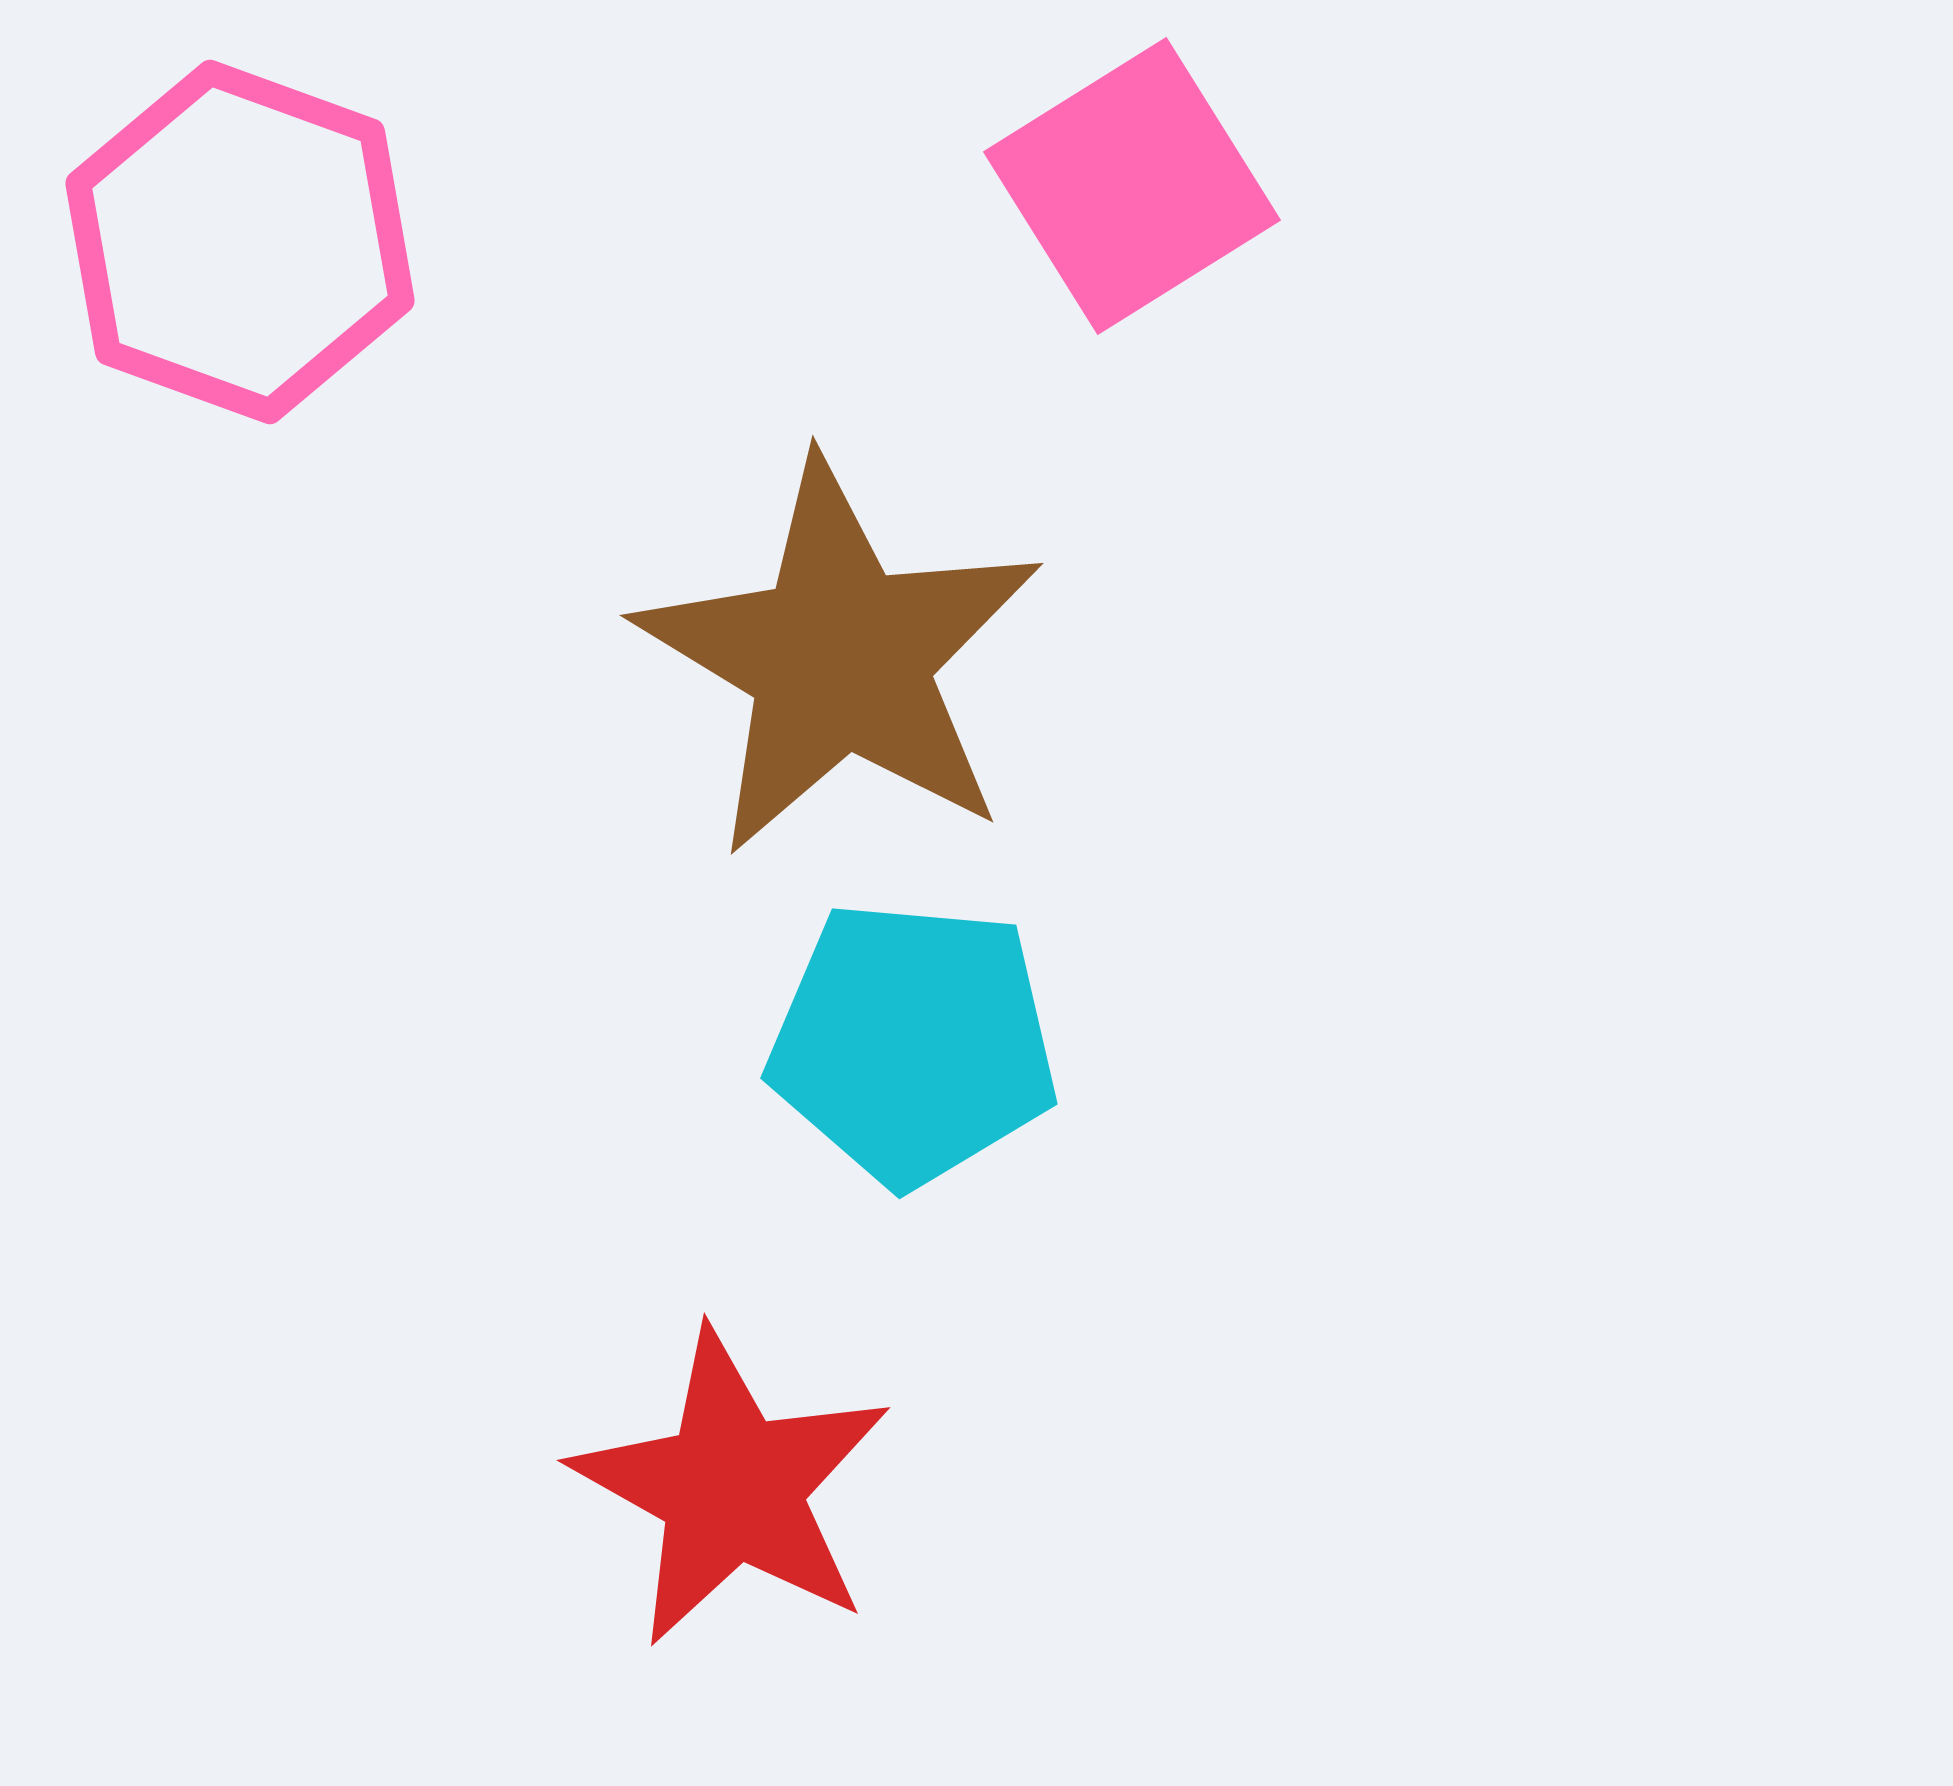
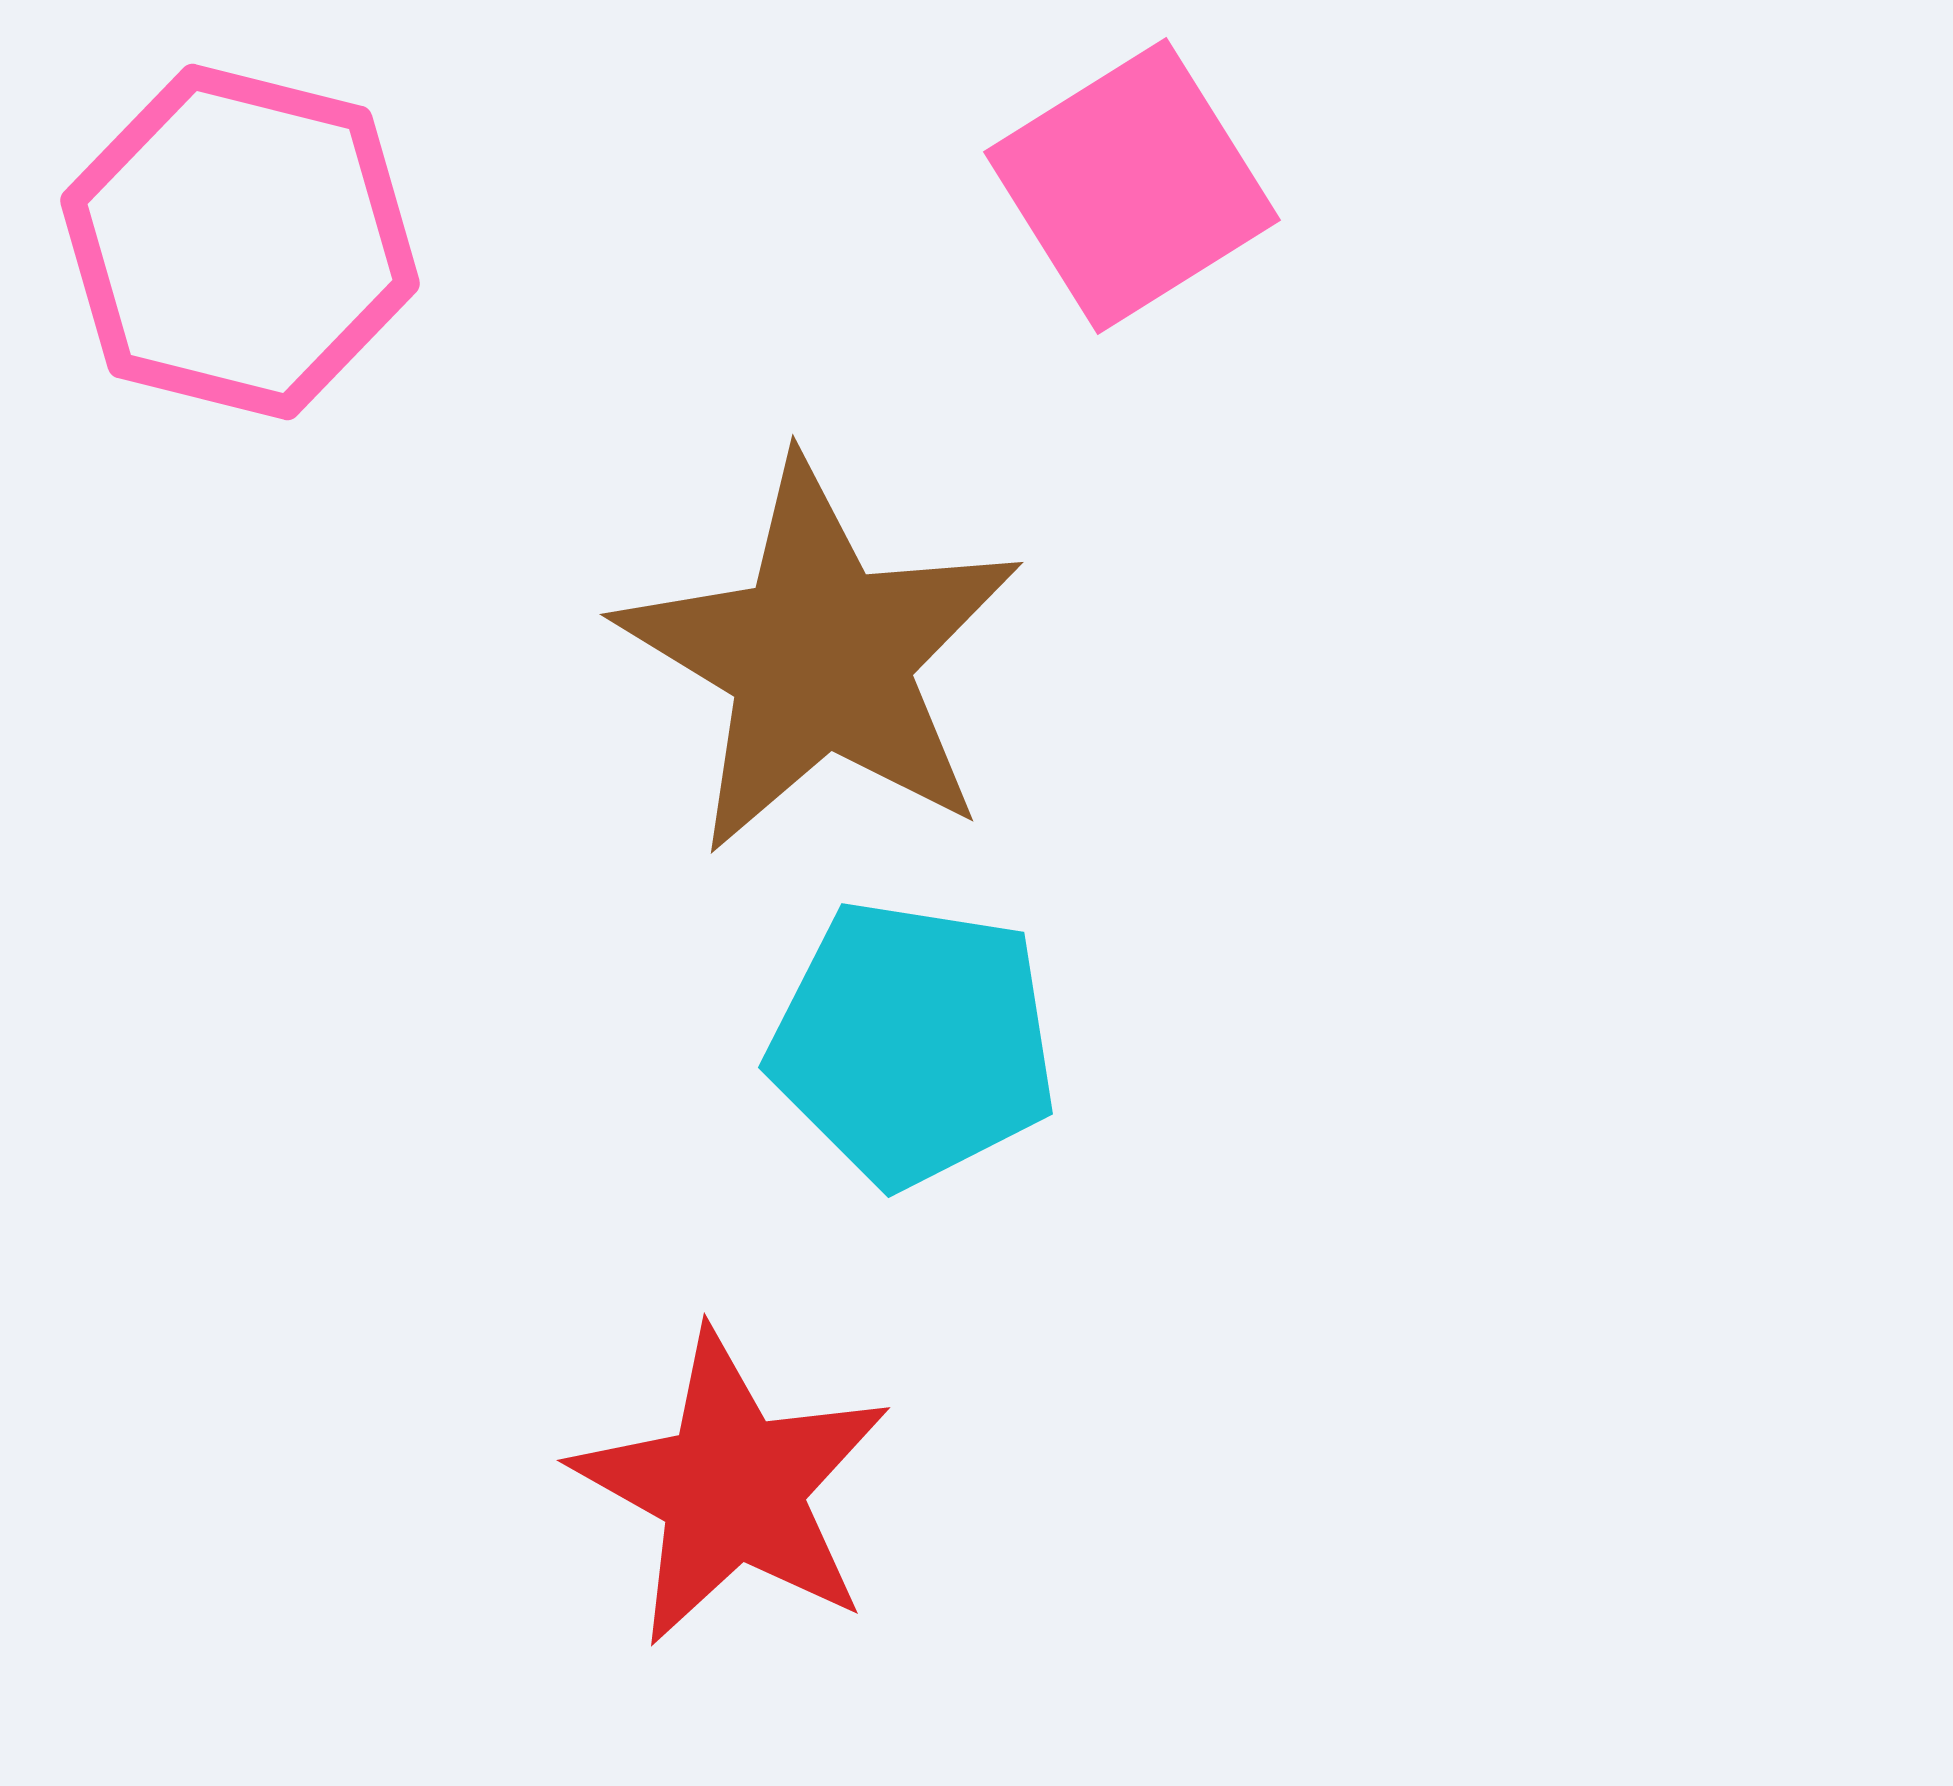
pink hexagon: rotated 6 degrees counterclockwise
brown star: moved 20 px left, 1 px up
cyan pentagon: rotated 4 degrees clockwise
